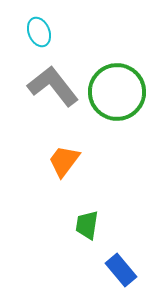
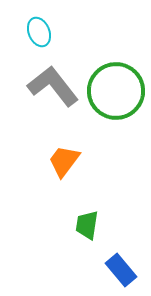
green circle: moved 1 px left, 1 px up
